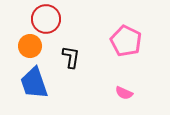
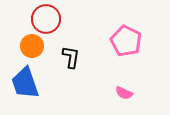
orange circle: moved 2 px right
blue trapezoid: moved 9 px left
